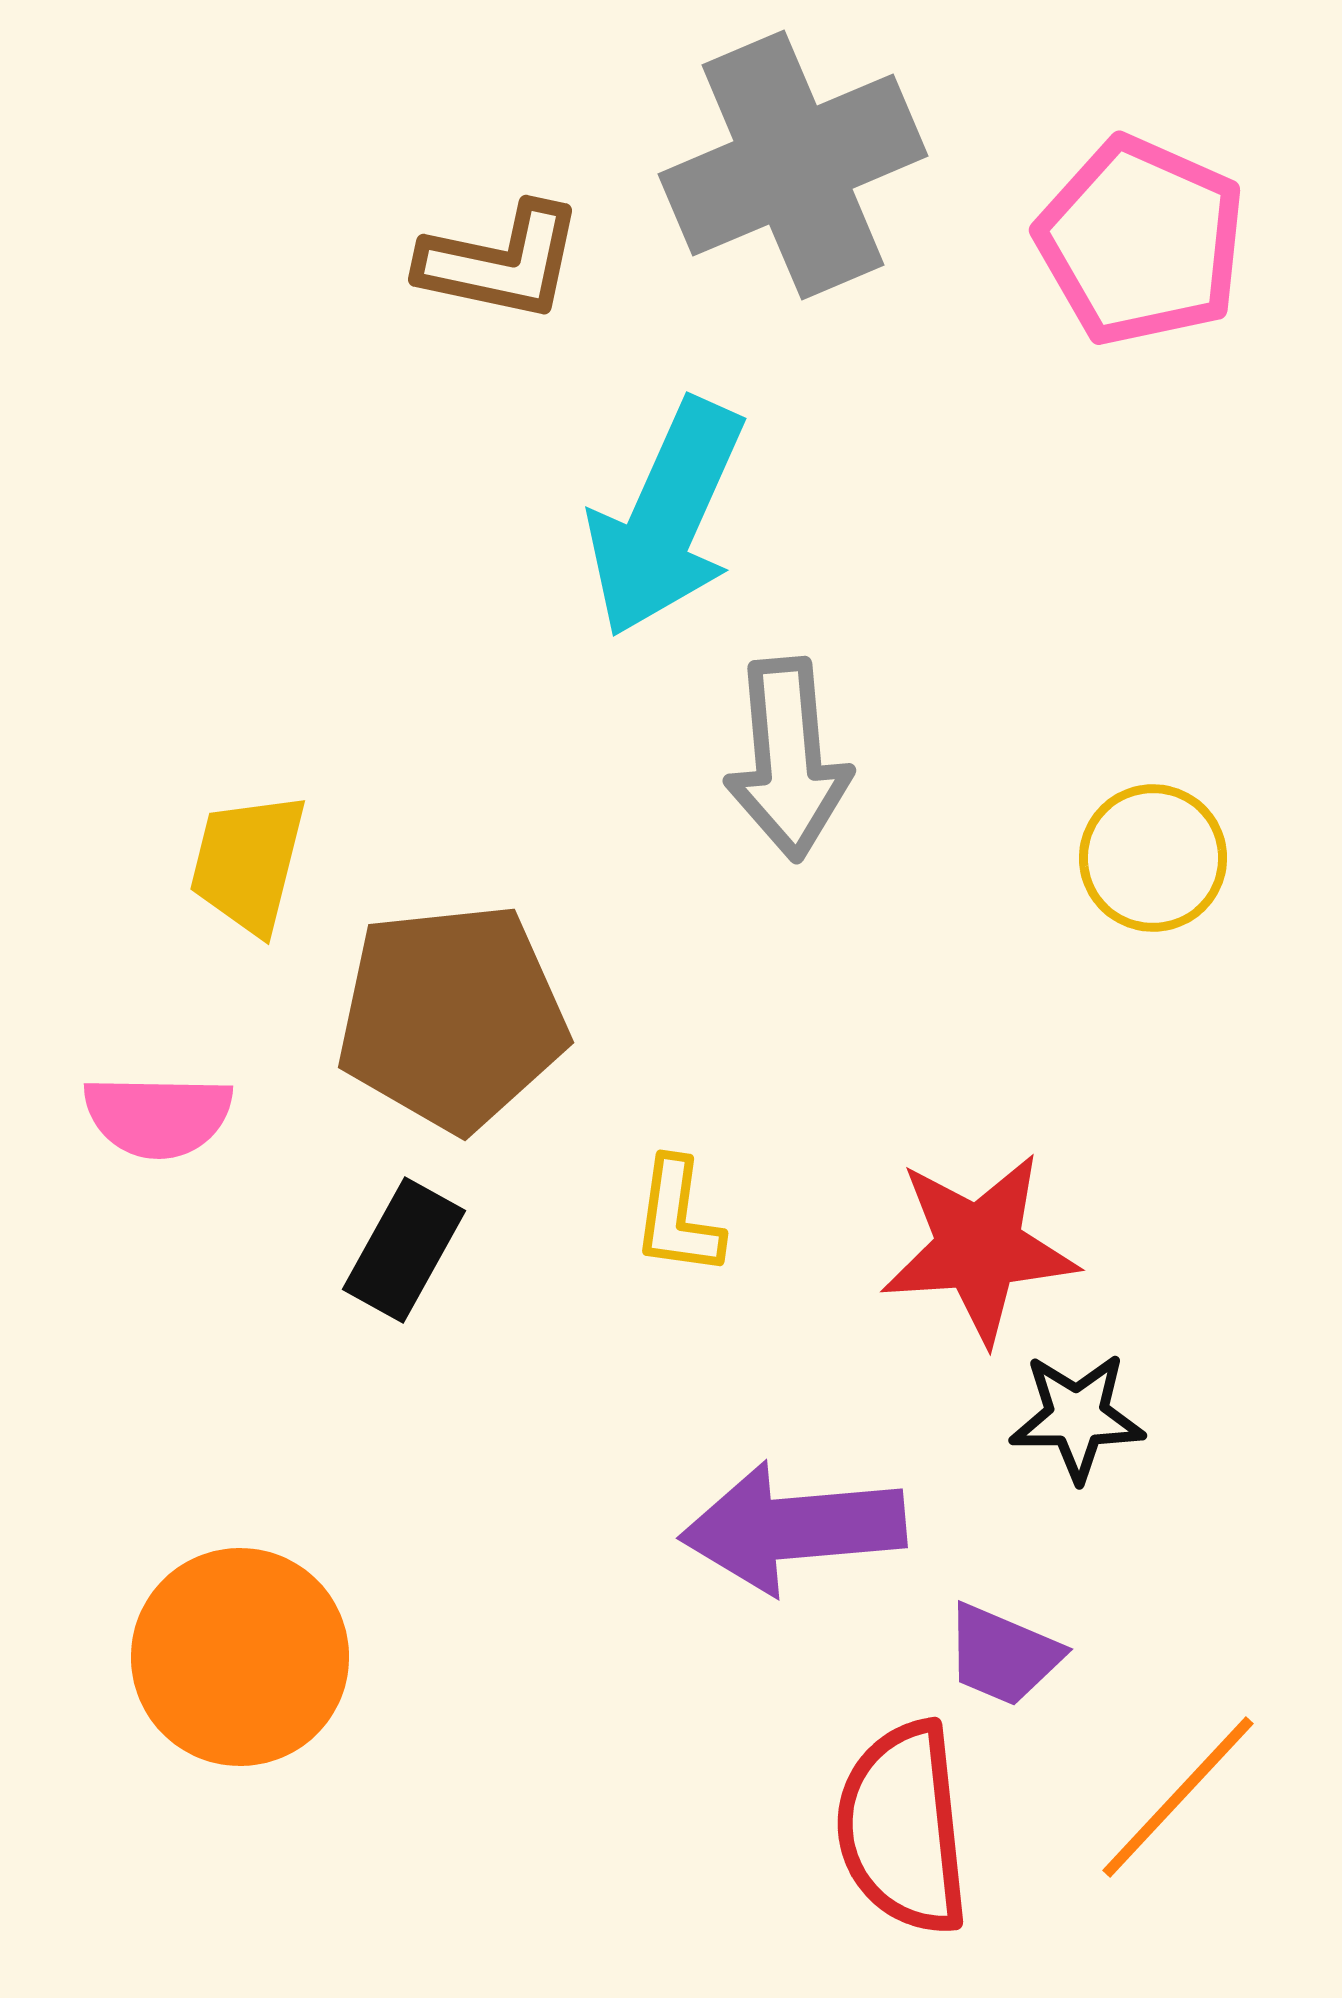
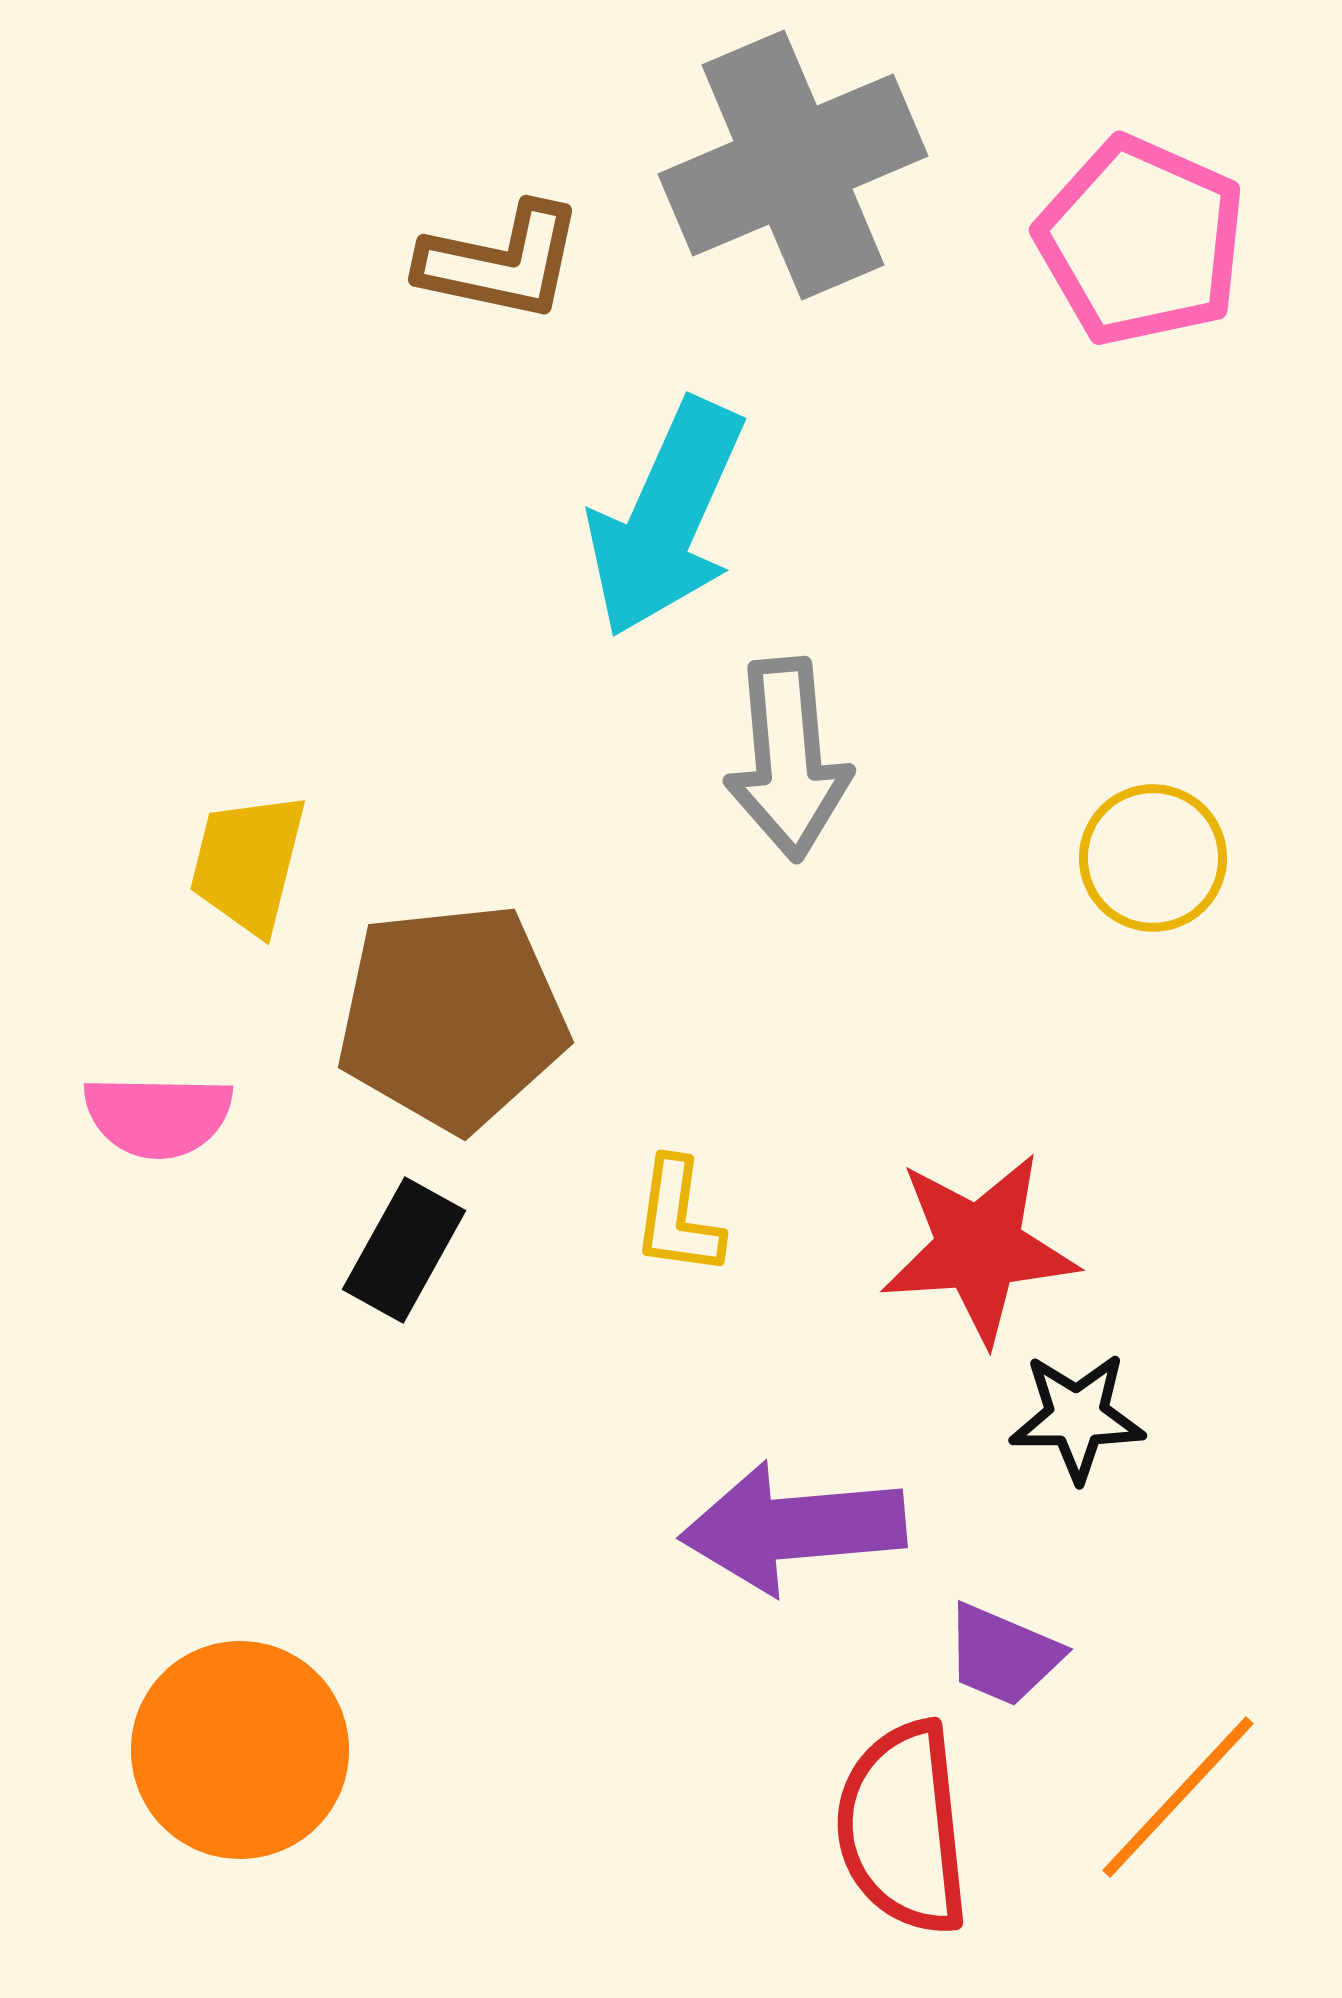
orange circle: moved 93 px down
